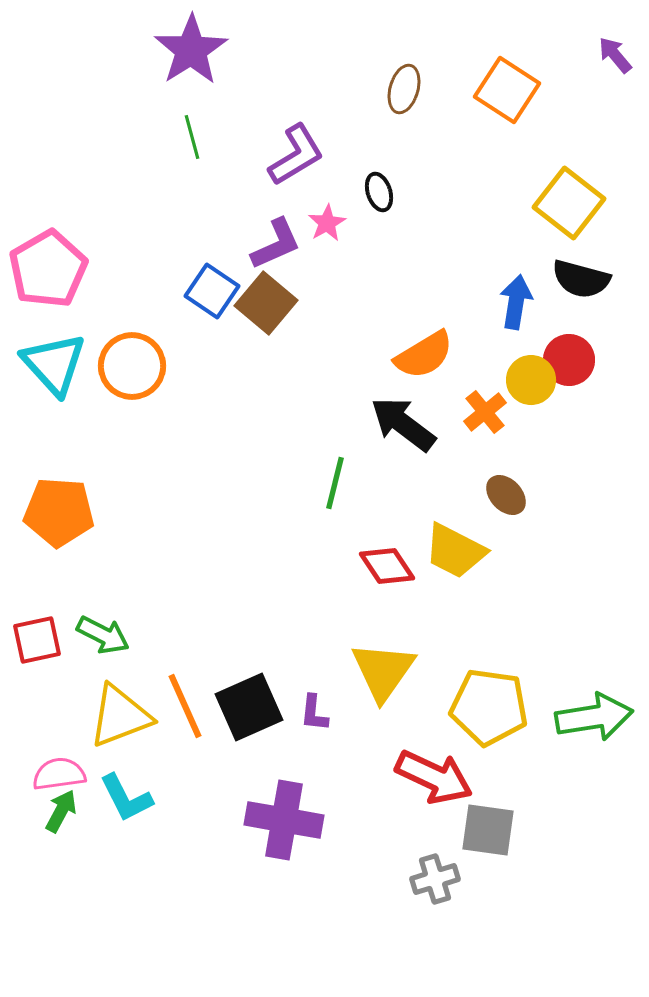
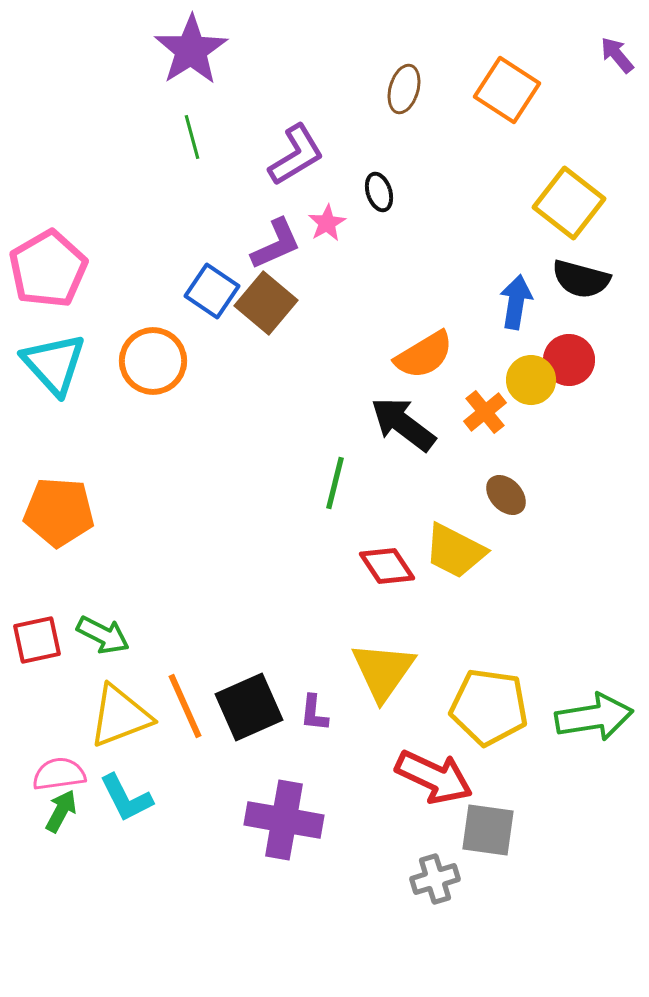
purple arrow at (615, 55): moved 2 px right
orange circle at (132, 366): moved 21 px right, 5 px up
